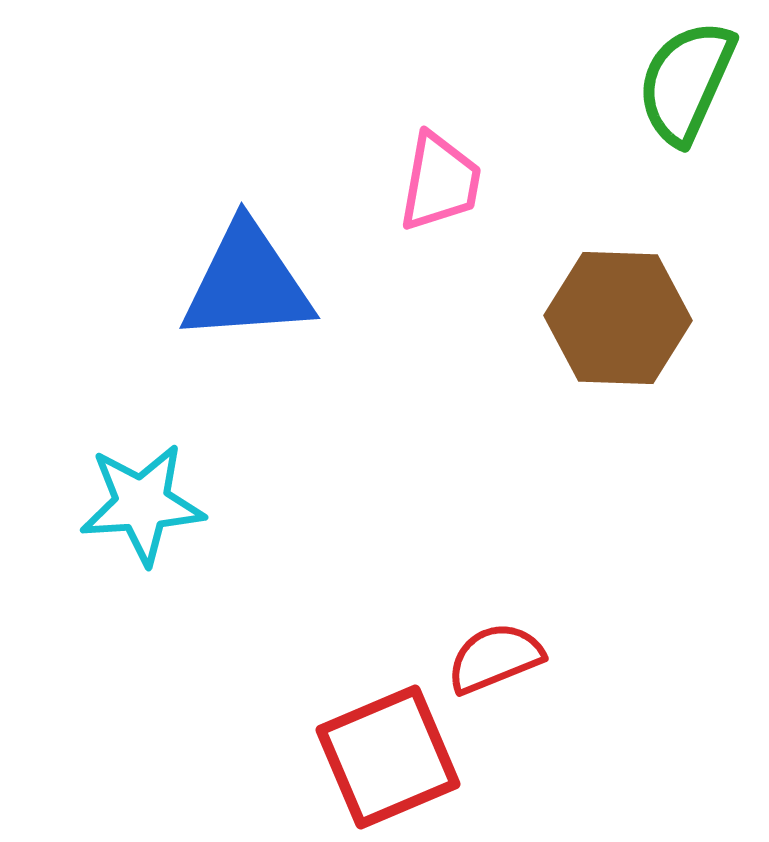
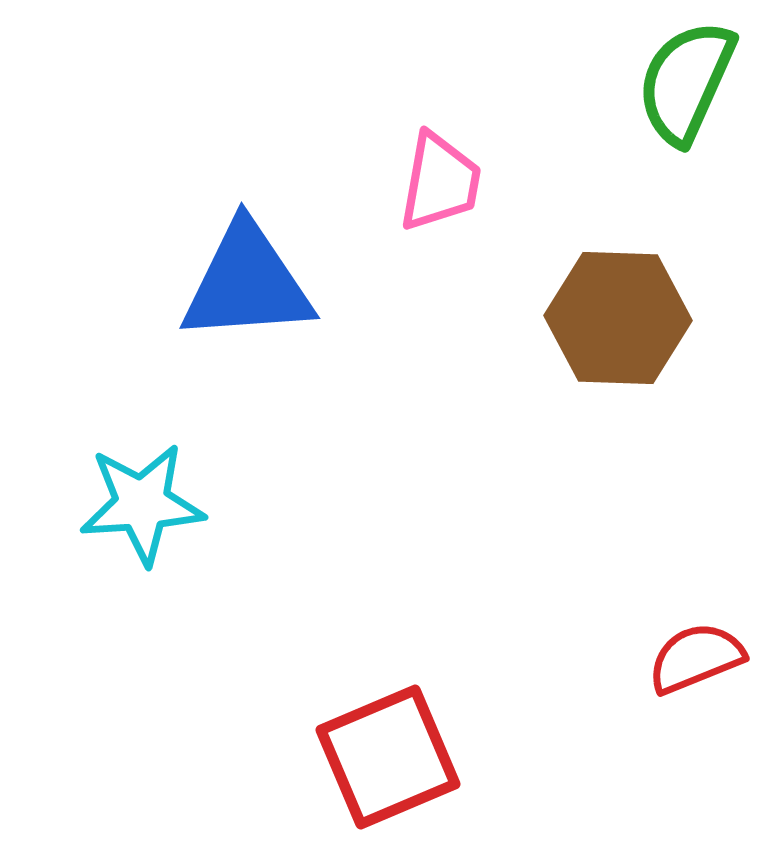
red semicircle: moved 201 px right
